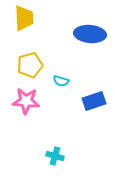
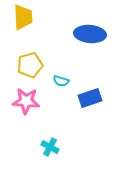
yellow trapezoid: moved 1 px left, 1 px up
blue rectangle: moved 4 px left, 3 px up
cyan cross: moved 5 px left, 9 px up; rotated 12 degrees clockwise
